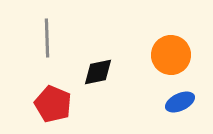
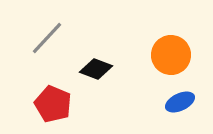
gray line: rotated 45 degrees clockwise
black diamond: moved 2 px left, 3 px up; rotated 32 degrees clockwise
